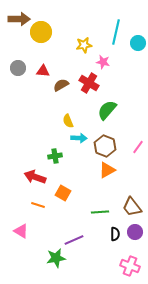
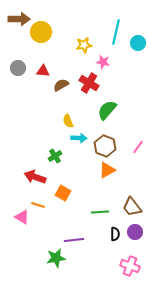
green cross: rotated 24 degrees counterclockwise
pink triangle: moved 1 px right, 14 px up
purple line: rotated 18 degrees clockwise
